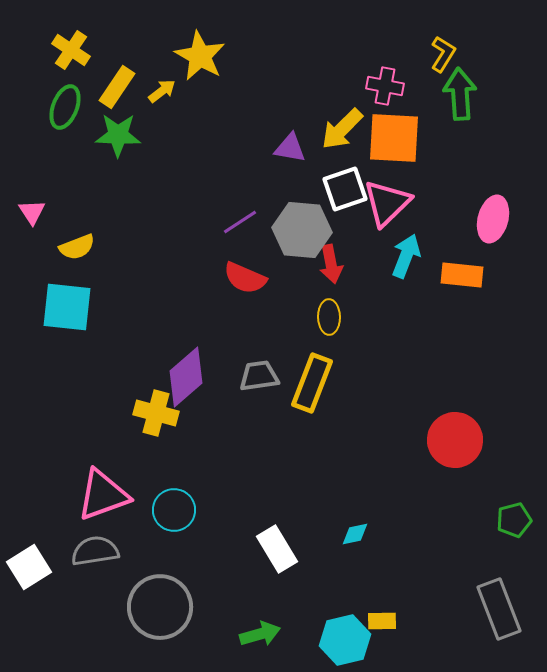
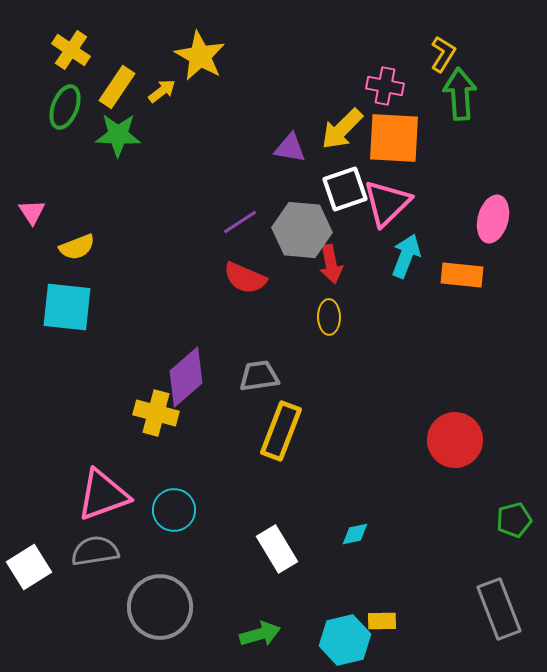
yellow rectangle at (312, 383): moved 31 px left, 48 px down
